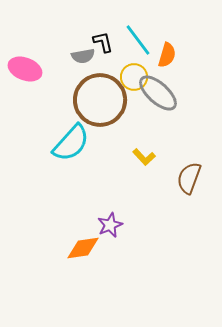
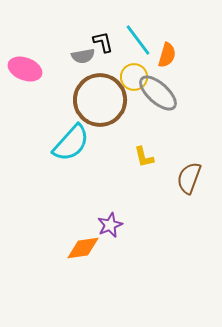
yellow L-shape: rotated 30 degrees clockwise
